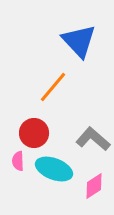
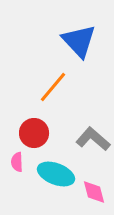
pink semicircle: moved 1 px left, 1 px down
cyan ellipse: moved 2 px right, 5 px down
pink diamond: moved 6 px down; rotated 72 degrees counterclockwise
